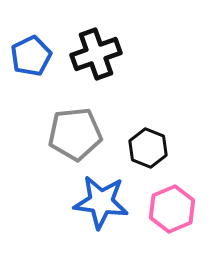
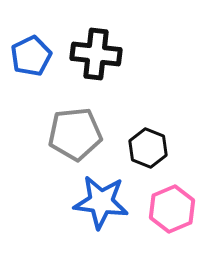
black cross: rotated 27 degrees clockwise
